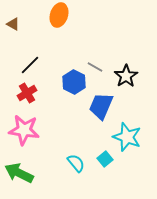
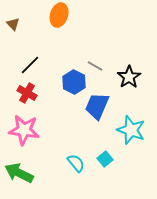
brown triangle: rotated 16 degrees clockwise
gray line: moved 1 px up
black star: moved 3 px right, 1 px down
red cross: rotated 30 degrees counterclockwise
blue trapezoid: moved 4 px left
cyan star: moved 4 px right, 7 px up
